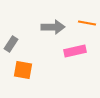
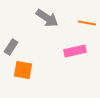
gray arrow: moved 6 px left, 9 px up; rotated 35 degrees clockwise
gray rectangle: moved 3 px down
